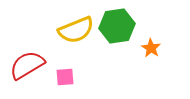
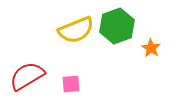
green hexagon: rotated 12 degrees counterclockwise
red semicircle: moved 11 px down
pink square: moved 6 px right, 7 px down
